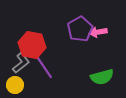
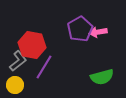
gray L-shape: moved 3 px left, 2 px up
purple line: rotated 65 degrees clockwise
